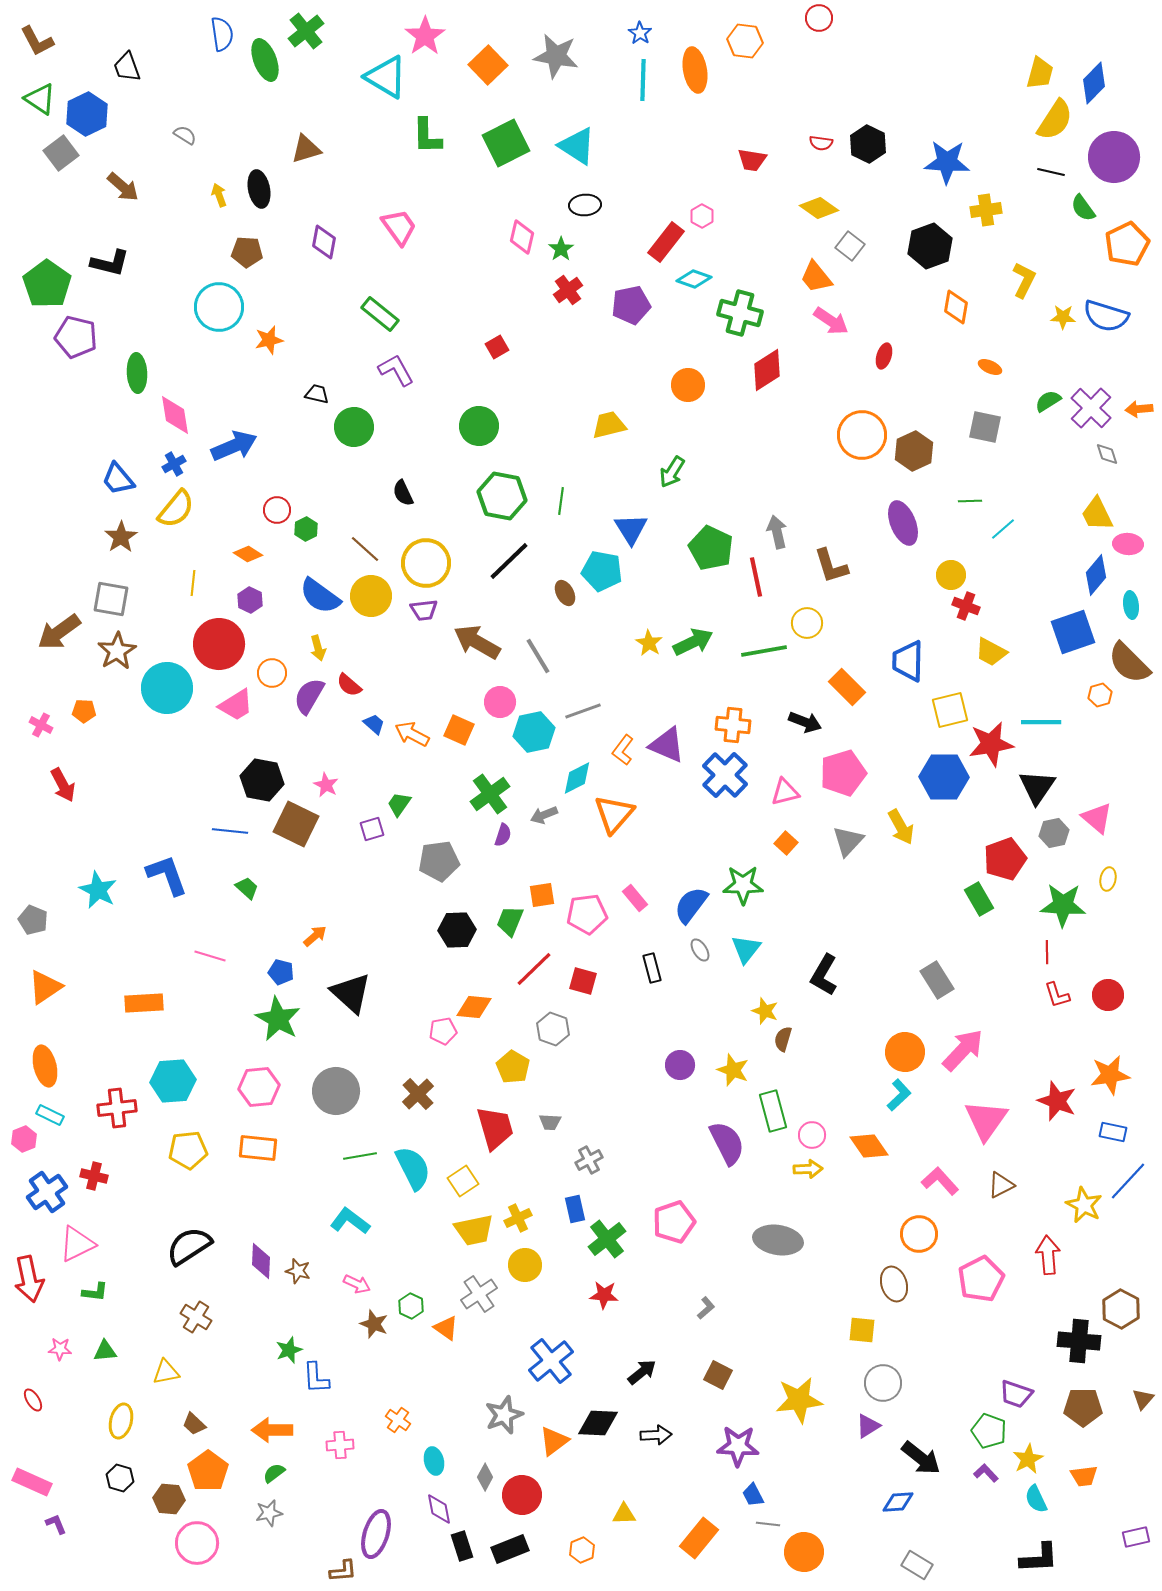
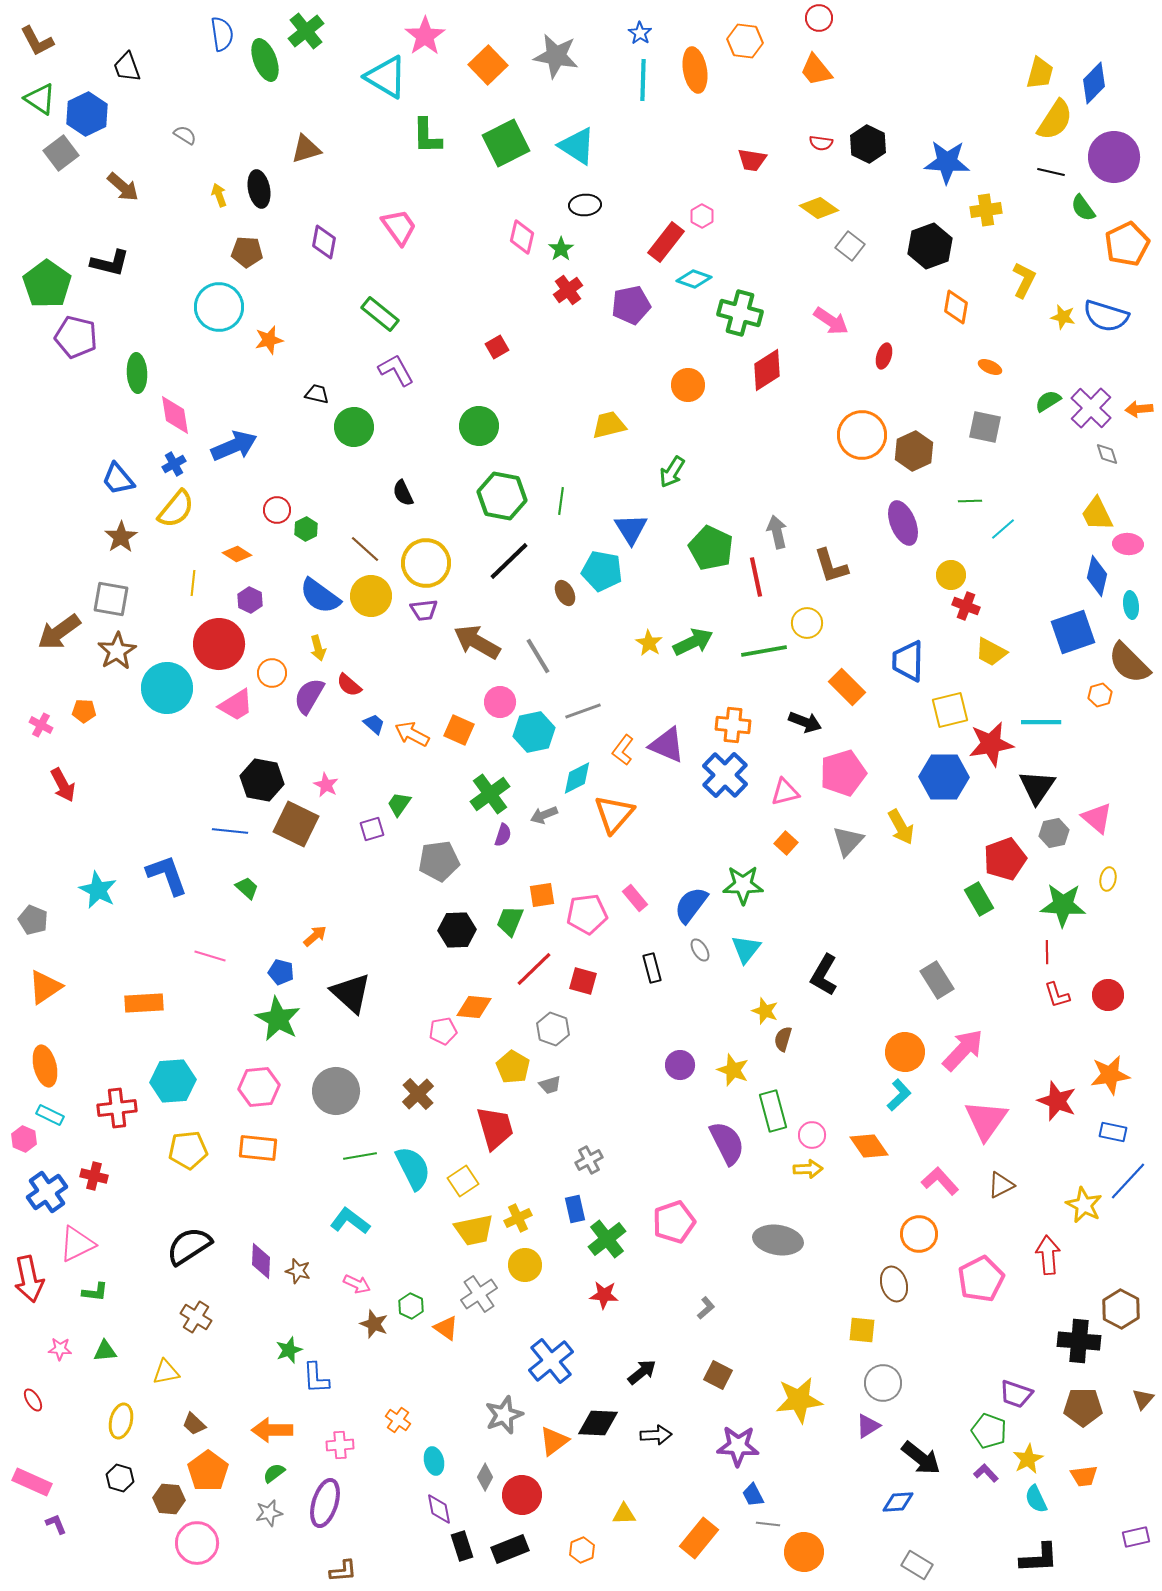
orange trapezoid at (816, 277): moved 207 px up
yellow star at (1063, 317): rotated 10 degrees clockwise
orange diamond at (248, 554): moved 11 px left
blue diamond at (1096, 575): moved 1 px right, 1 px down; rotated 27 degrees counterclockwise
gray trapezoid at (550, 1122): moved 37 px up; rotated 20 degrees counterclockwise
pink hexagon at (24, 1139): rotated 15 degrees counterclockwise
purple ellipse at (376, 1534): moved 51 px left, 31 px up
